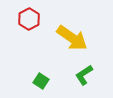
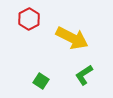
yellow arrow: rotated 8 degrees counterclockwise
